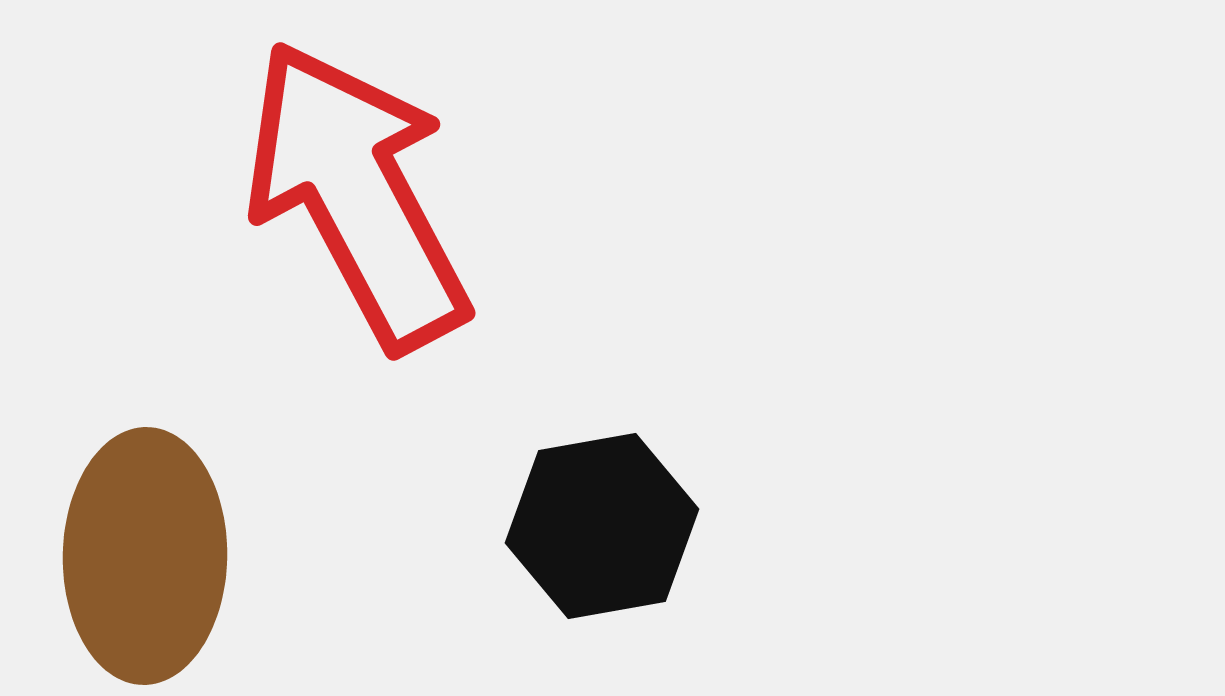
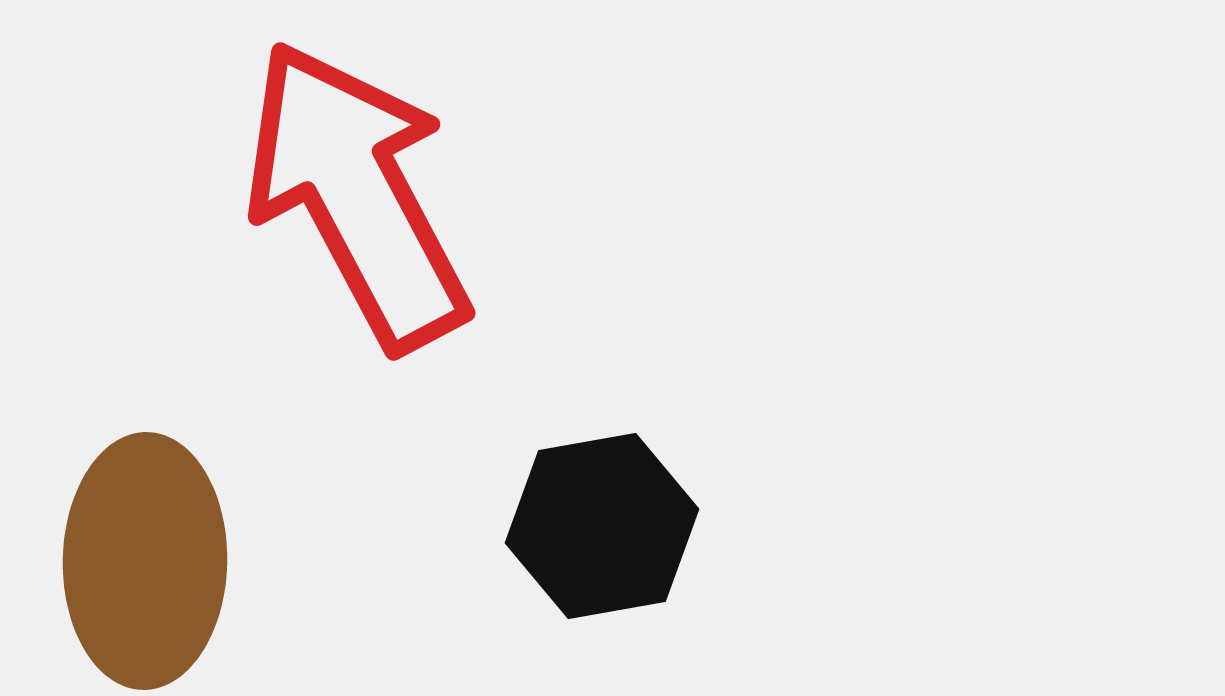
brown ellipse: moved 5 px down
